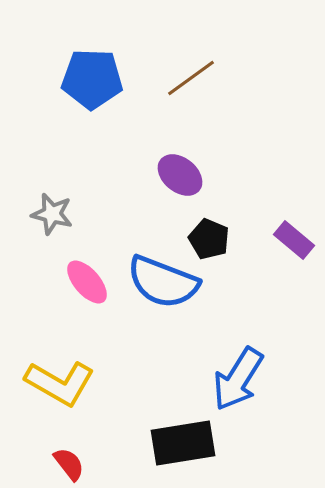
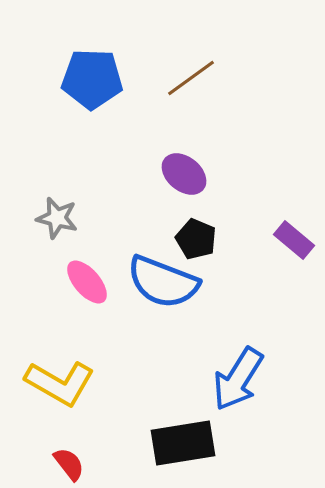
purple ellipse: moved 4 px right, 1 px up
gray star: moved 5 px right, 4 px down
black pentagon: moved 13 px left
